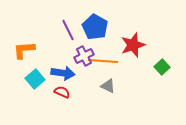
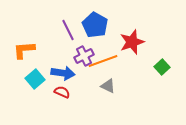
blue pentagon: moved 2 px up
red star: moved 1 px left, 3 px up
orange line: rotated 24 degrees counterclockwise
